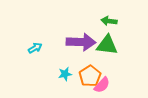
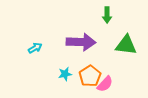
green arrow: moved 2 px left, 6 px up; rotated 98 degrees counterclockwise
green triangle: moved 19 px right
pink semicircle: moved 3 px right, 1 px up
